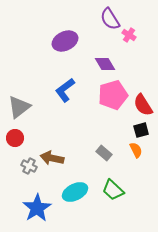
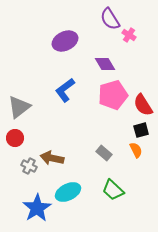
cyan ellipse: moved 7 px left
